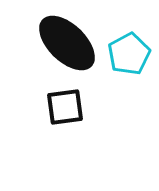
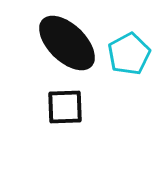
black square: rotated 6 degrees clockwise
